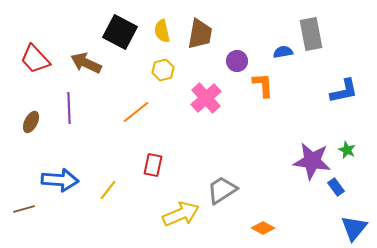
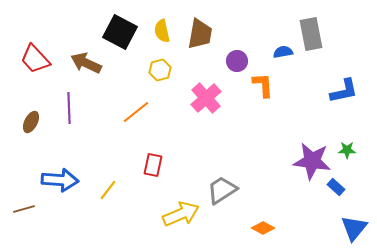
yellow hexagon: moved 3 px left
green star: rotated 24 degrees counterclockwise
blue rectangle: rotated 12 degrees counterclockwise
